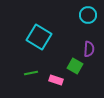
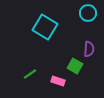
cyan circle: moved 2 px up
cyan square: moved 6 px right, 10 px up
green line: moved 1 px left, 1 px down; rotated 24 degrees counterclockwise
pink rectangle: moved 2 px right, 1 px down
